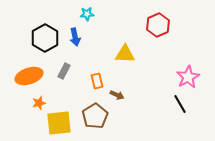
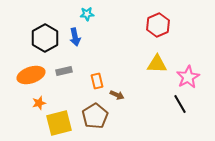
yellow triangle: moved 32 px right, 10 px down
gray rectangle: rotated 49 degrees clockwise
orange ellipse: moved 2 px right, 1 px up
yellow square: rotated 8 degrees counterclockwise
